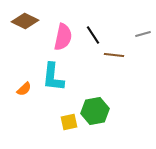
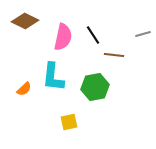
green hexagon: moved 24 px up
